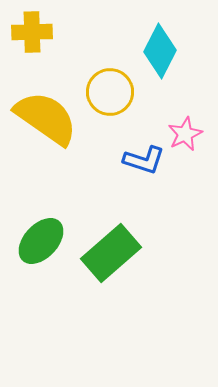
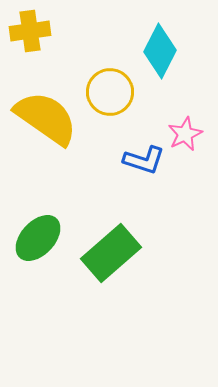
yellow cross: moved 2 px left, 1 px up; rotated 6 degrees counterclockwise
green ellipse: moved 3 px left, 3 px up
